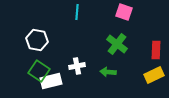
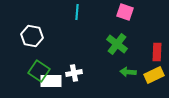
pink square: moved 1 px right
white hexagon: moved 5 px left, 4 px up
red rectangle: moved 1 px right, 2 px down
white cross: moved 3 px left, 7 px down
green arrow: moved 20 px right
white rectangle: rotated 15 degrees clockwise
